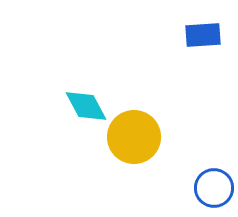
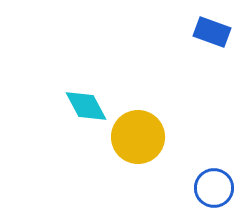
blue rectangle: moved 9 px right, 3 px up; rotated 24 degrees clockwise
yellow circle: moved 4 px right
